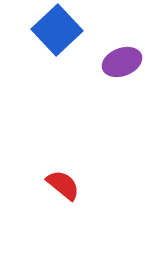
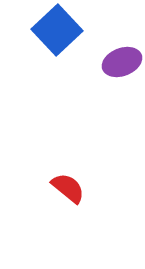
red semicircle: moved 5 px right, 3 px down
